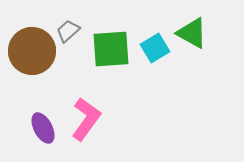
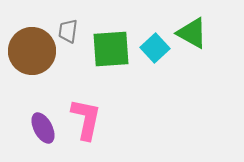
gray trapezoid: rotated 40 degrees counterclockwise
cyan square: rotated 12 degrees counterclockwise
pink L-shape: rotated 24 degrees counterclockwise
